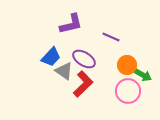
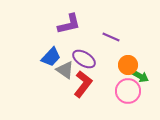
purple L-shape: moved 2 px left
orange circle: moved 1 px right
gray triangle: moved 1 px right, 1 px up
green arrow: moved 3 px left, 1 px down
red L-shape: rotated 8 degrees counterclockwise
